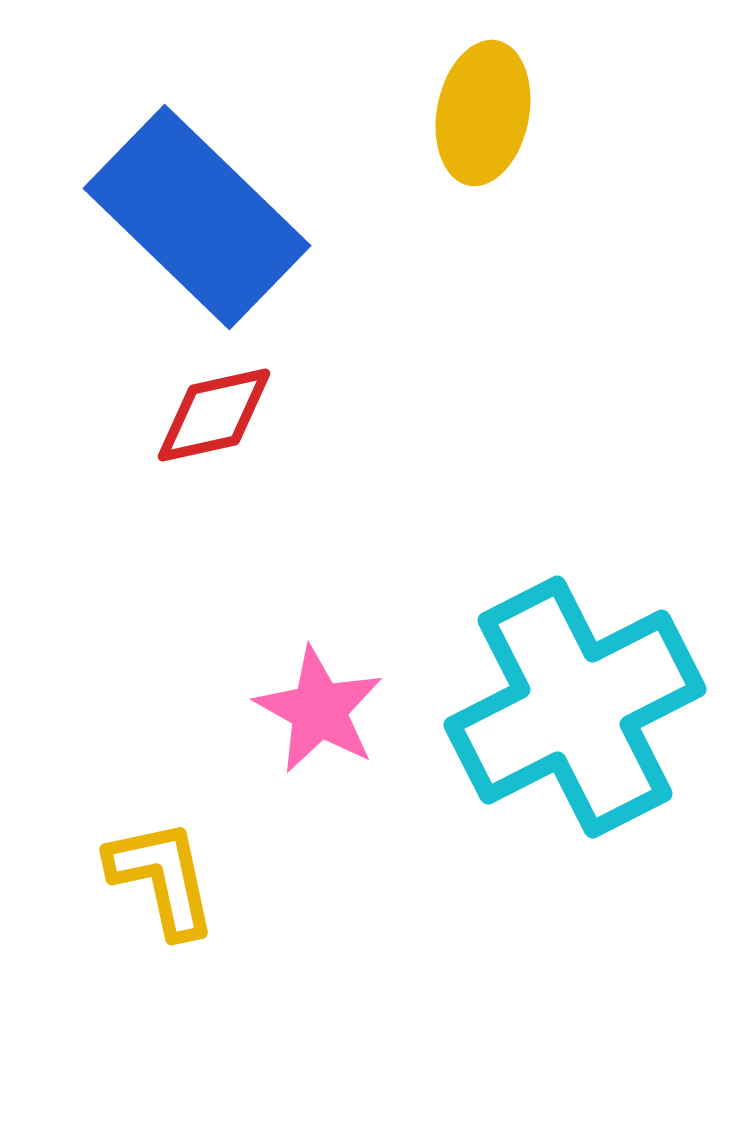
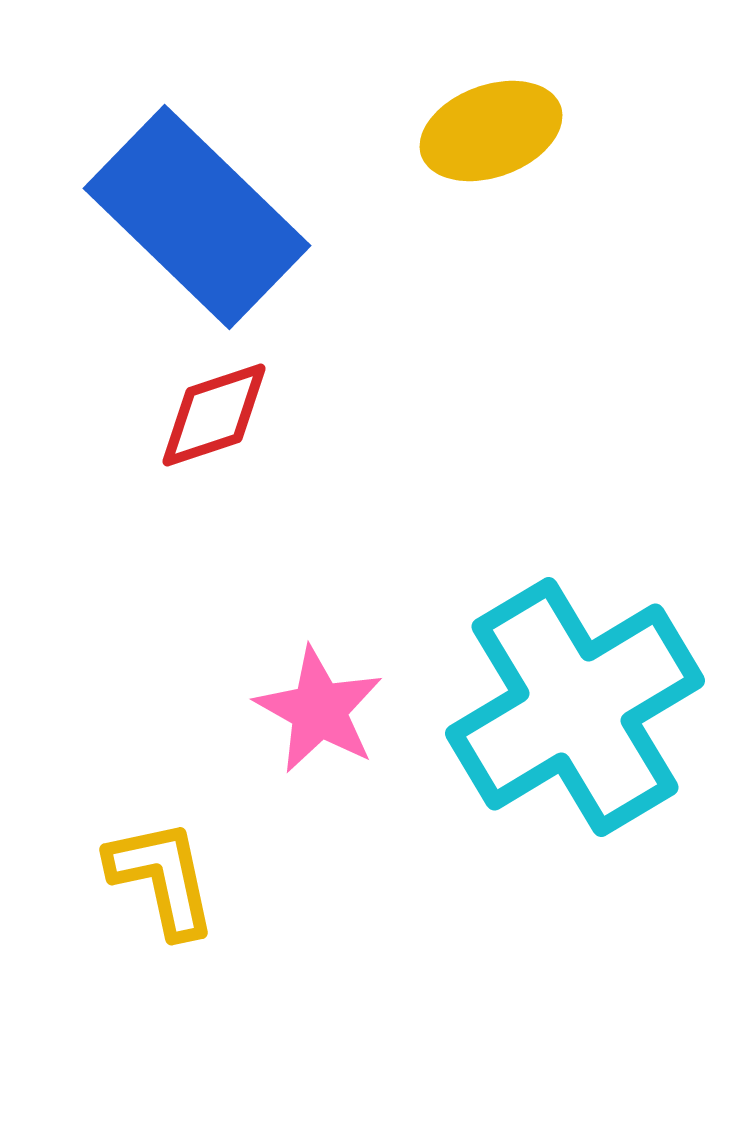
yellow ellipse: moved 8 px right, 18 px down; rotated 59 degrees clockwise
red diamond: rotated 6 degrees counterclockwise
cyan cross: rotated 4 degrees counterclockwise
